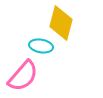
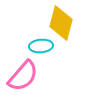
cyan ellipse: rotated 15 degrees counterclockwise
